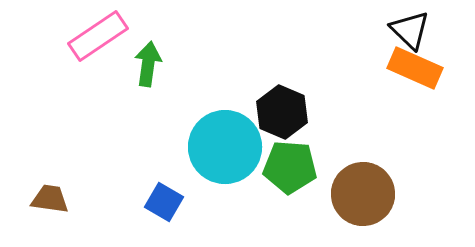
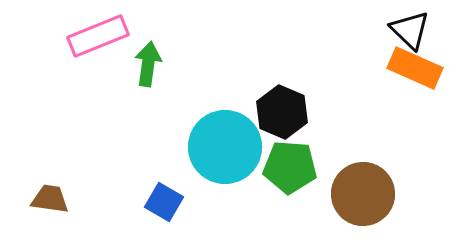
pink rectangle: rotated 12 degrees clockwise
